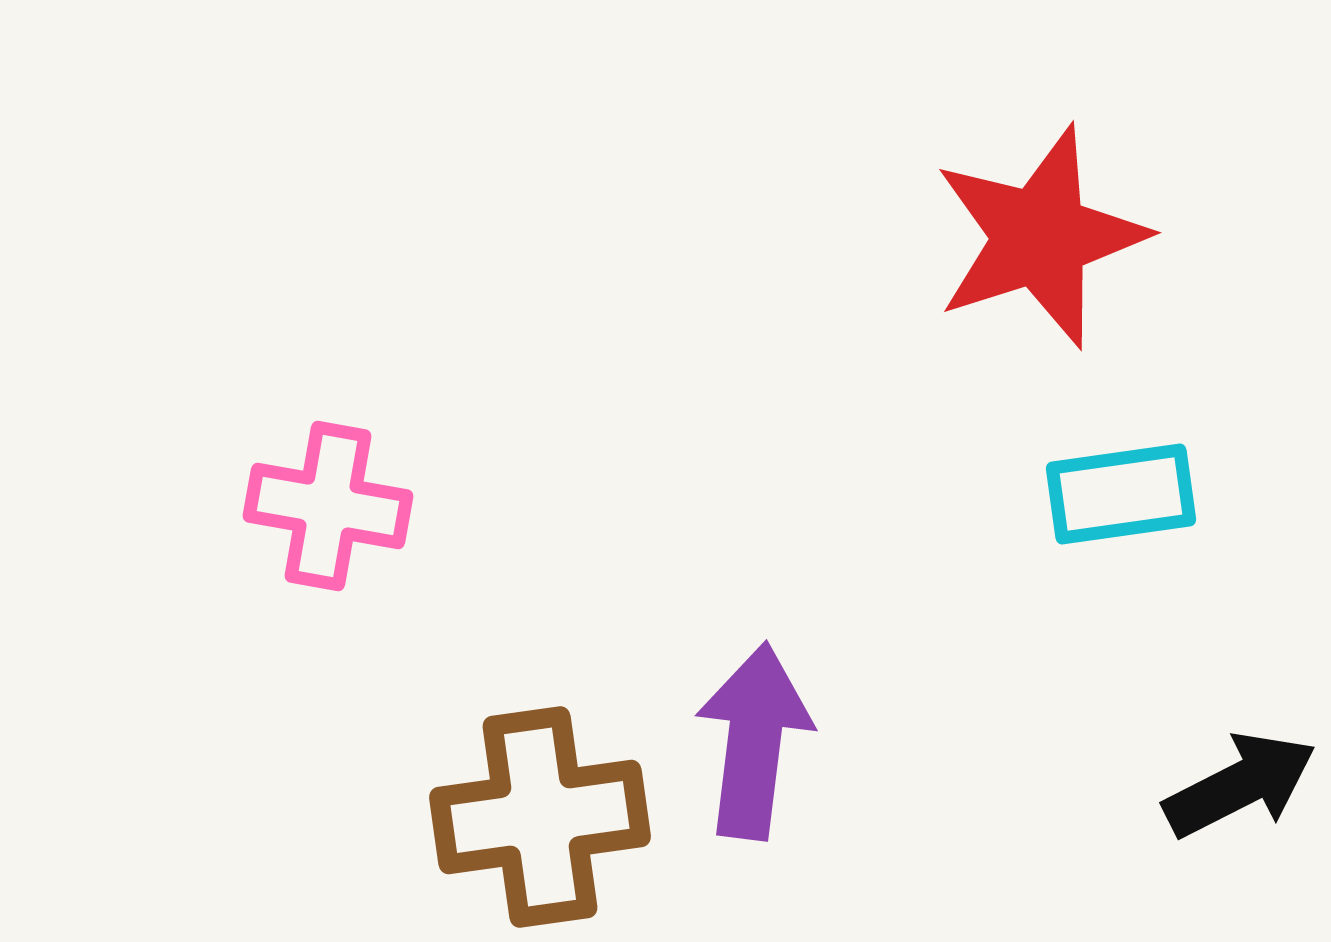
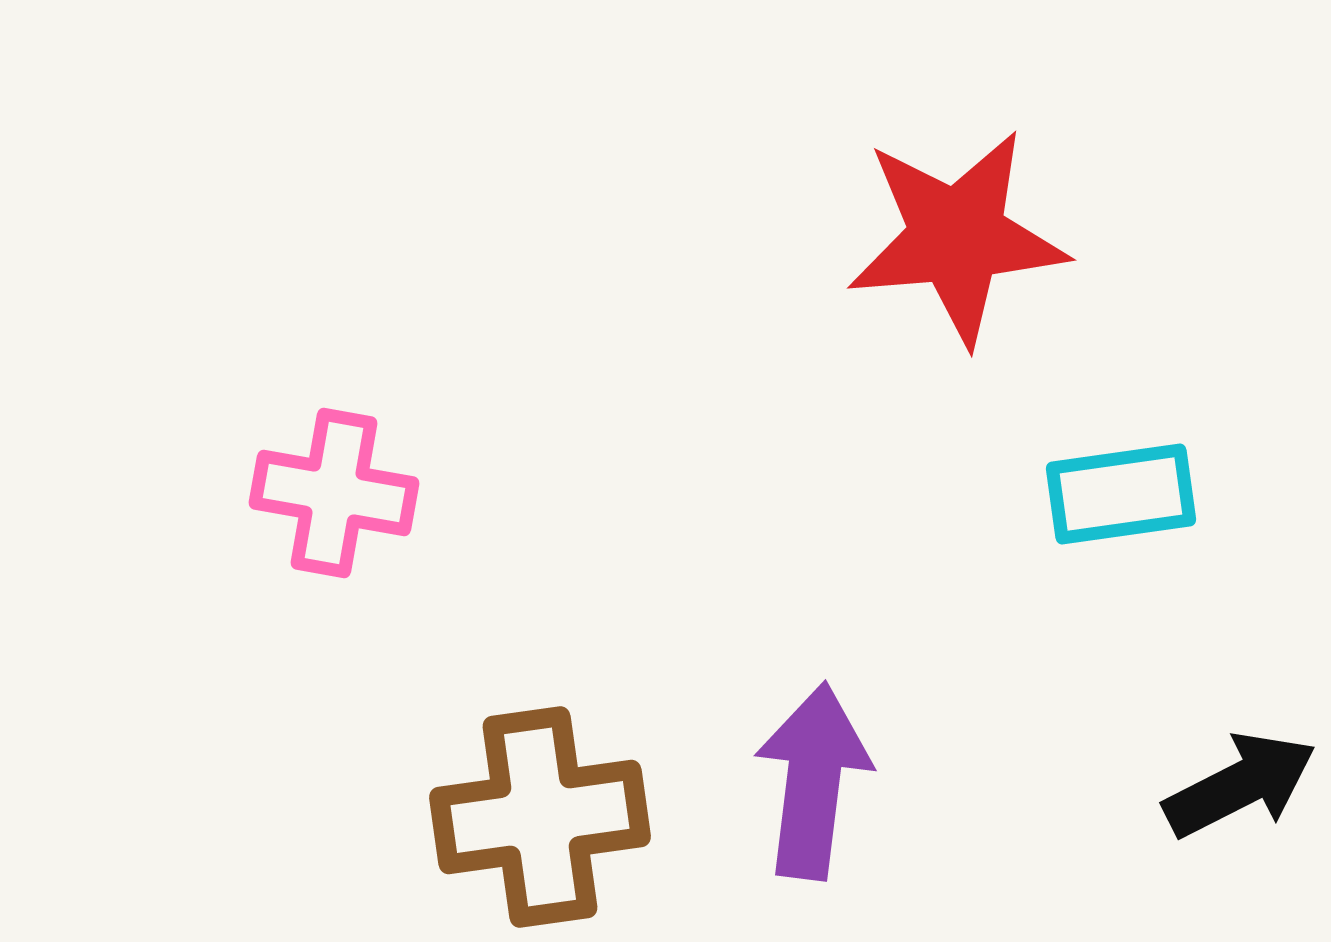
red star: moved 83 px left; rotated 13 degrees clockwise
pink cross: moved 6 px right, 13 px up
purple arrow: moved 59 px right, 40 px down
